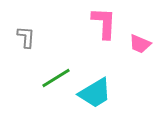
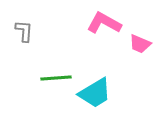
pink L-shape: rotated 64 degrees counterclockwise
gray L-shape: moved 2 px left, 6 px up
green line: rotated 28 degrees clockwise
